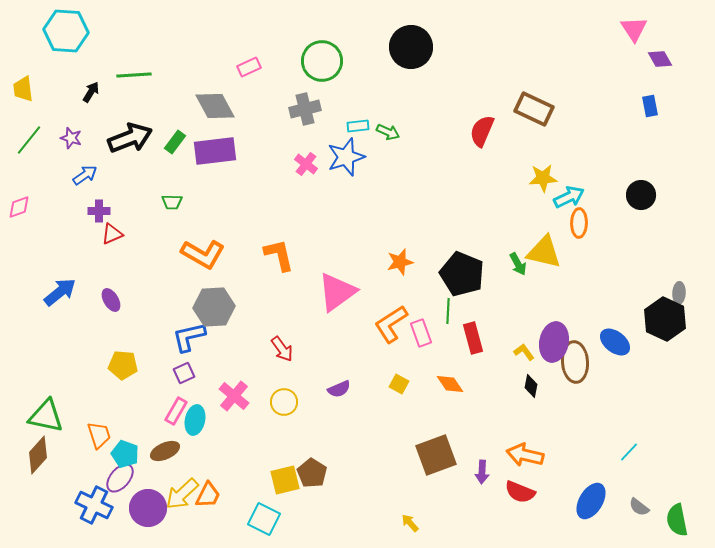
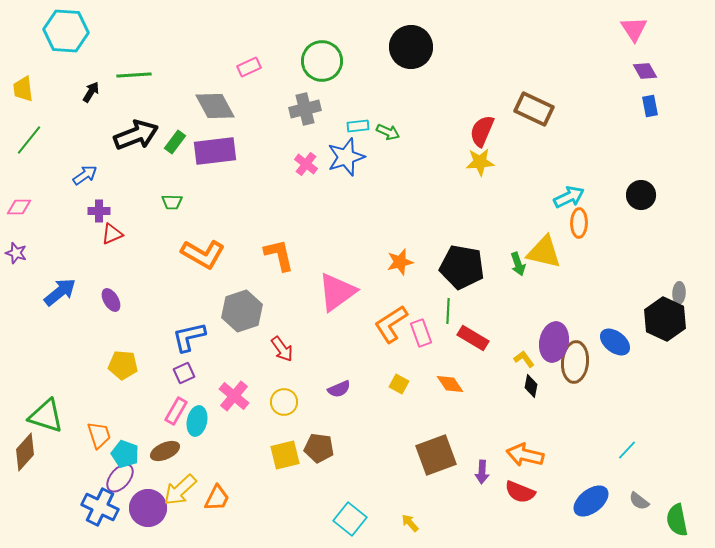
purple diamond at (660, 59): moved 15 px left, 12 px down
purple star at (71, 138): moved 55 px left, 115 px down
black arrow at (130, 138): moved 6 px right, 3 px up
yellow star at (543, 178): moved 63 px left, 16 px up
pink diamond at (19, 207): rotated 20 degrees clockwise
green arrow at (518, 264): rotated 10 degrees clockwise
black pentagon at (462, 274): moved 7 px up; rotated 12 degrees counterclockwise
gray hexagon at (214, 307): moved 28 px right, 4 px down; rotated 15 degrees counterclockwise
red rectangle at (473, 338): rotated 44 degrees counterclockwise
yellow L-shape at (524, 352): moved 7 px down
brown ellipse at (575, 362): rotated 9 degrees clockwise
green triangle at (46, 416): rotated 6 degrees clockwise
cyan ellipse at (195, 420): moved 2 px right, 1 px down
cyan line at (629, 452): moved 2 px left, 2 px up
brown diamond at (38, 455): moved 13 px left, 3 px up
brown pentagon at (312, 473): moved 7 px right, 25 px up; rotated 24 degrees counterclockwise
yellow square at (285, 480): moved 25 px up
yellow arrow at (182, 494): moved 2 px left, 4 px up
orange trapezoid at (208, 495): moved 9 px right, 3 px down
blue ellipse at (591, 501): rotated 21 degrees clockwise
blue cross at (94, 505): moved 6 px right, 2 px down
gray semicircle at (639, 507): moved 6 px up
cyan square at (264, 519): moved 86 px right; rotated 12 degrees clockwise
